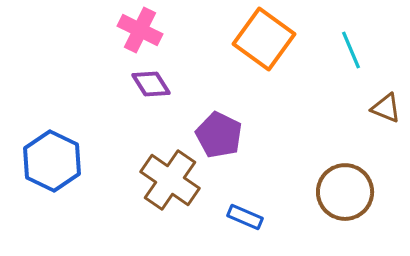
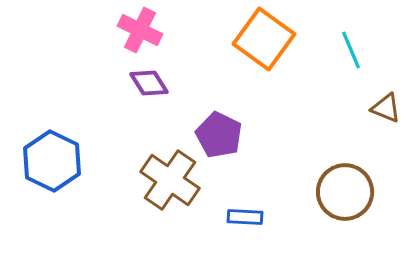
purple diamond: moved 2 px left, 1 px up
blue rectangle: rotated 20 degrees counterclockwise
